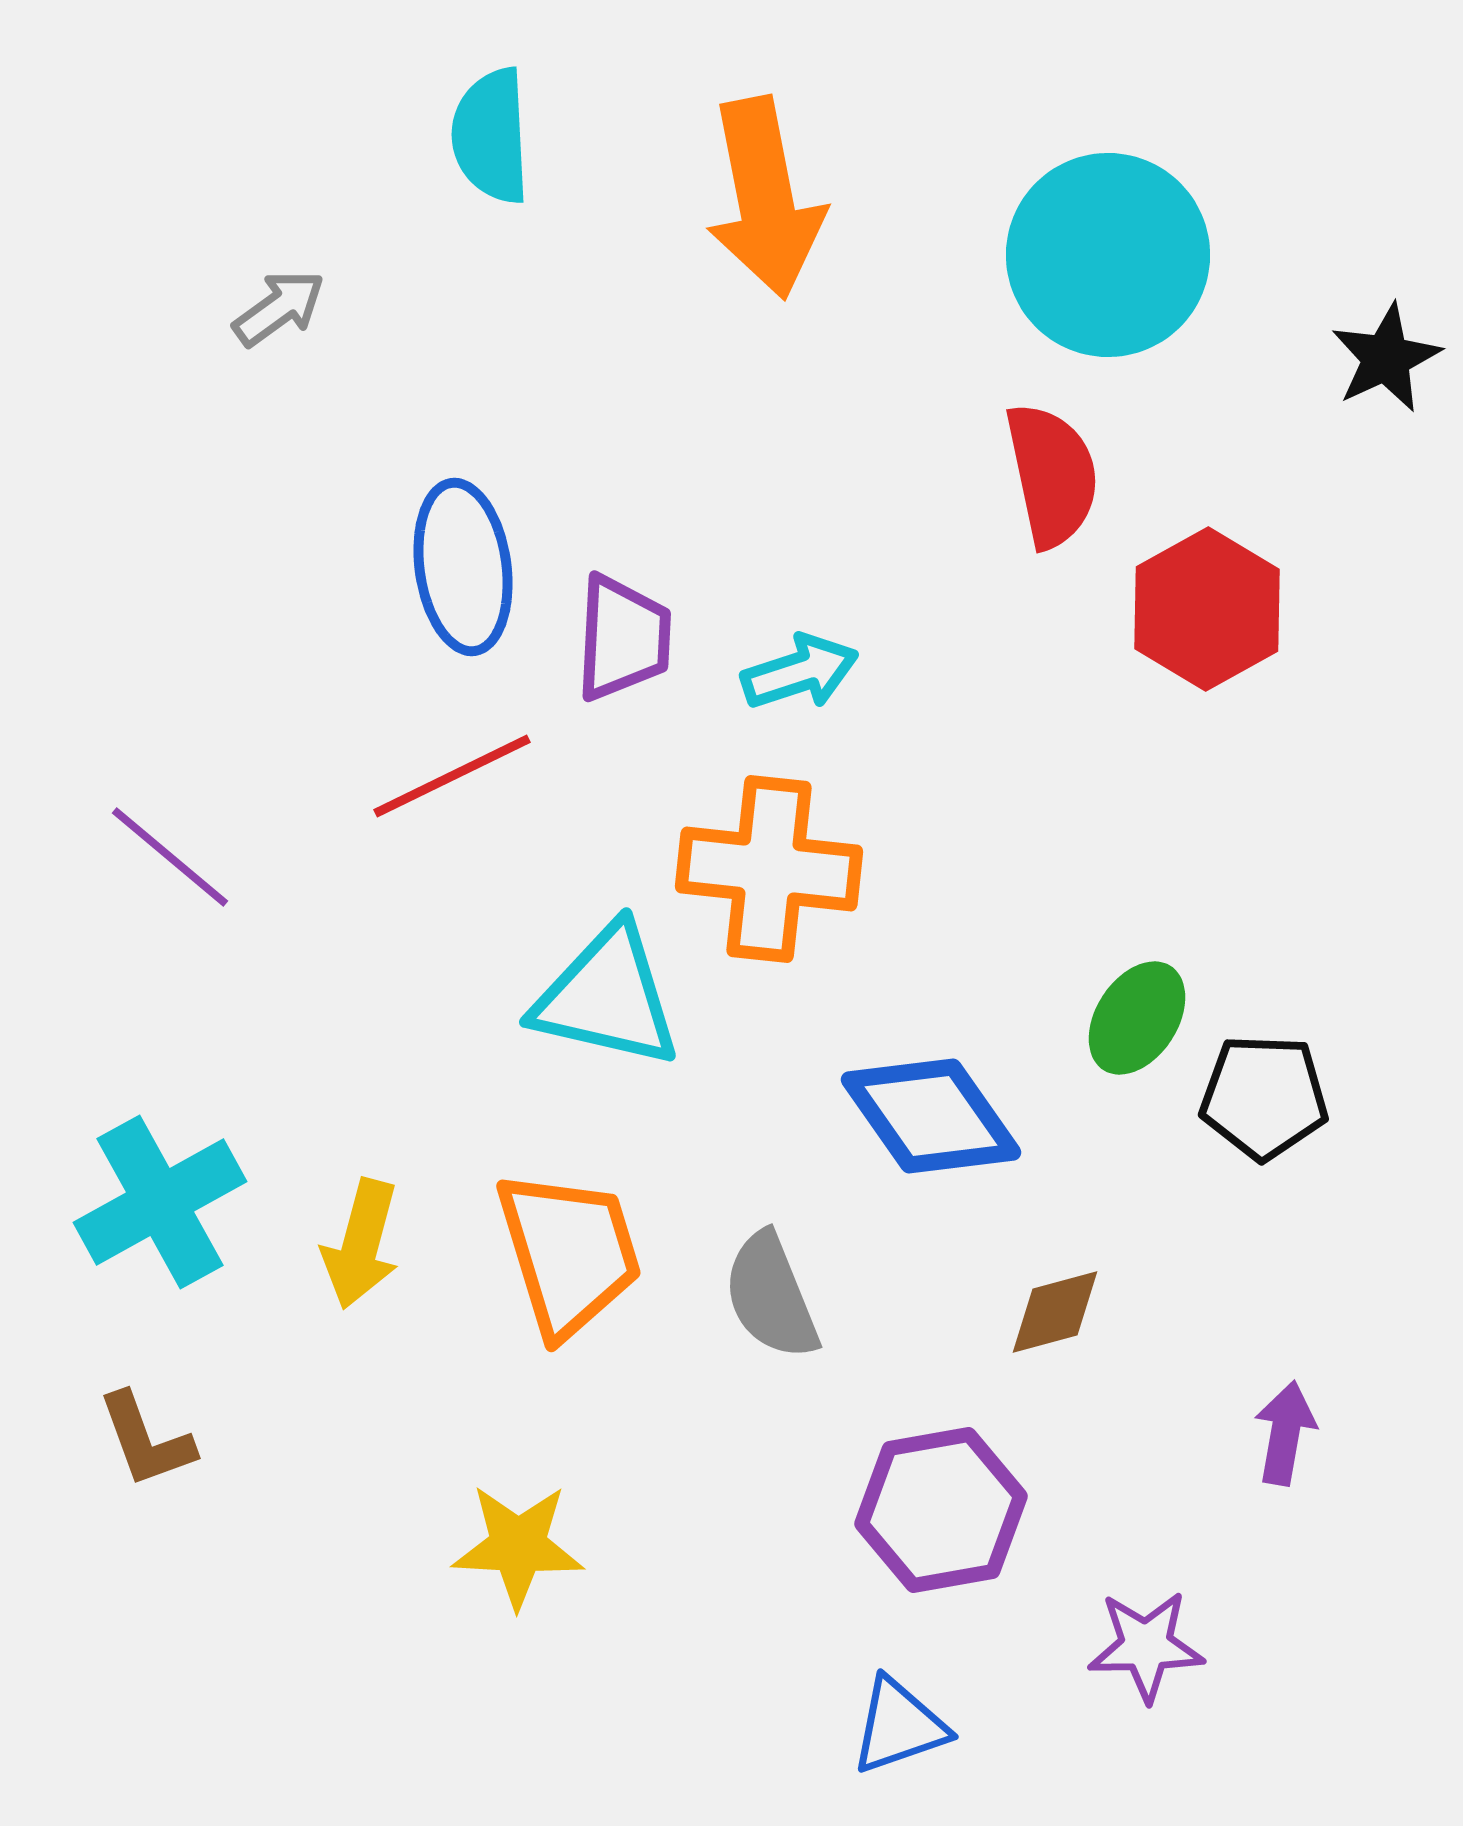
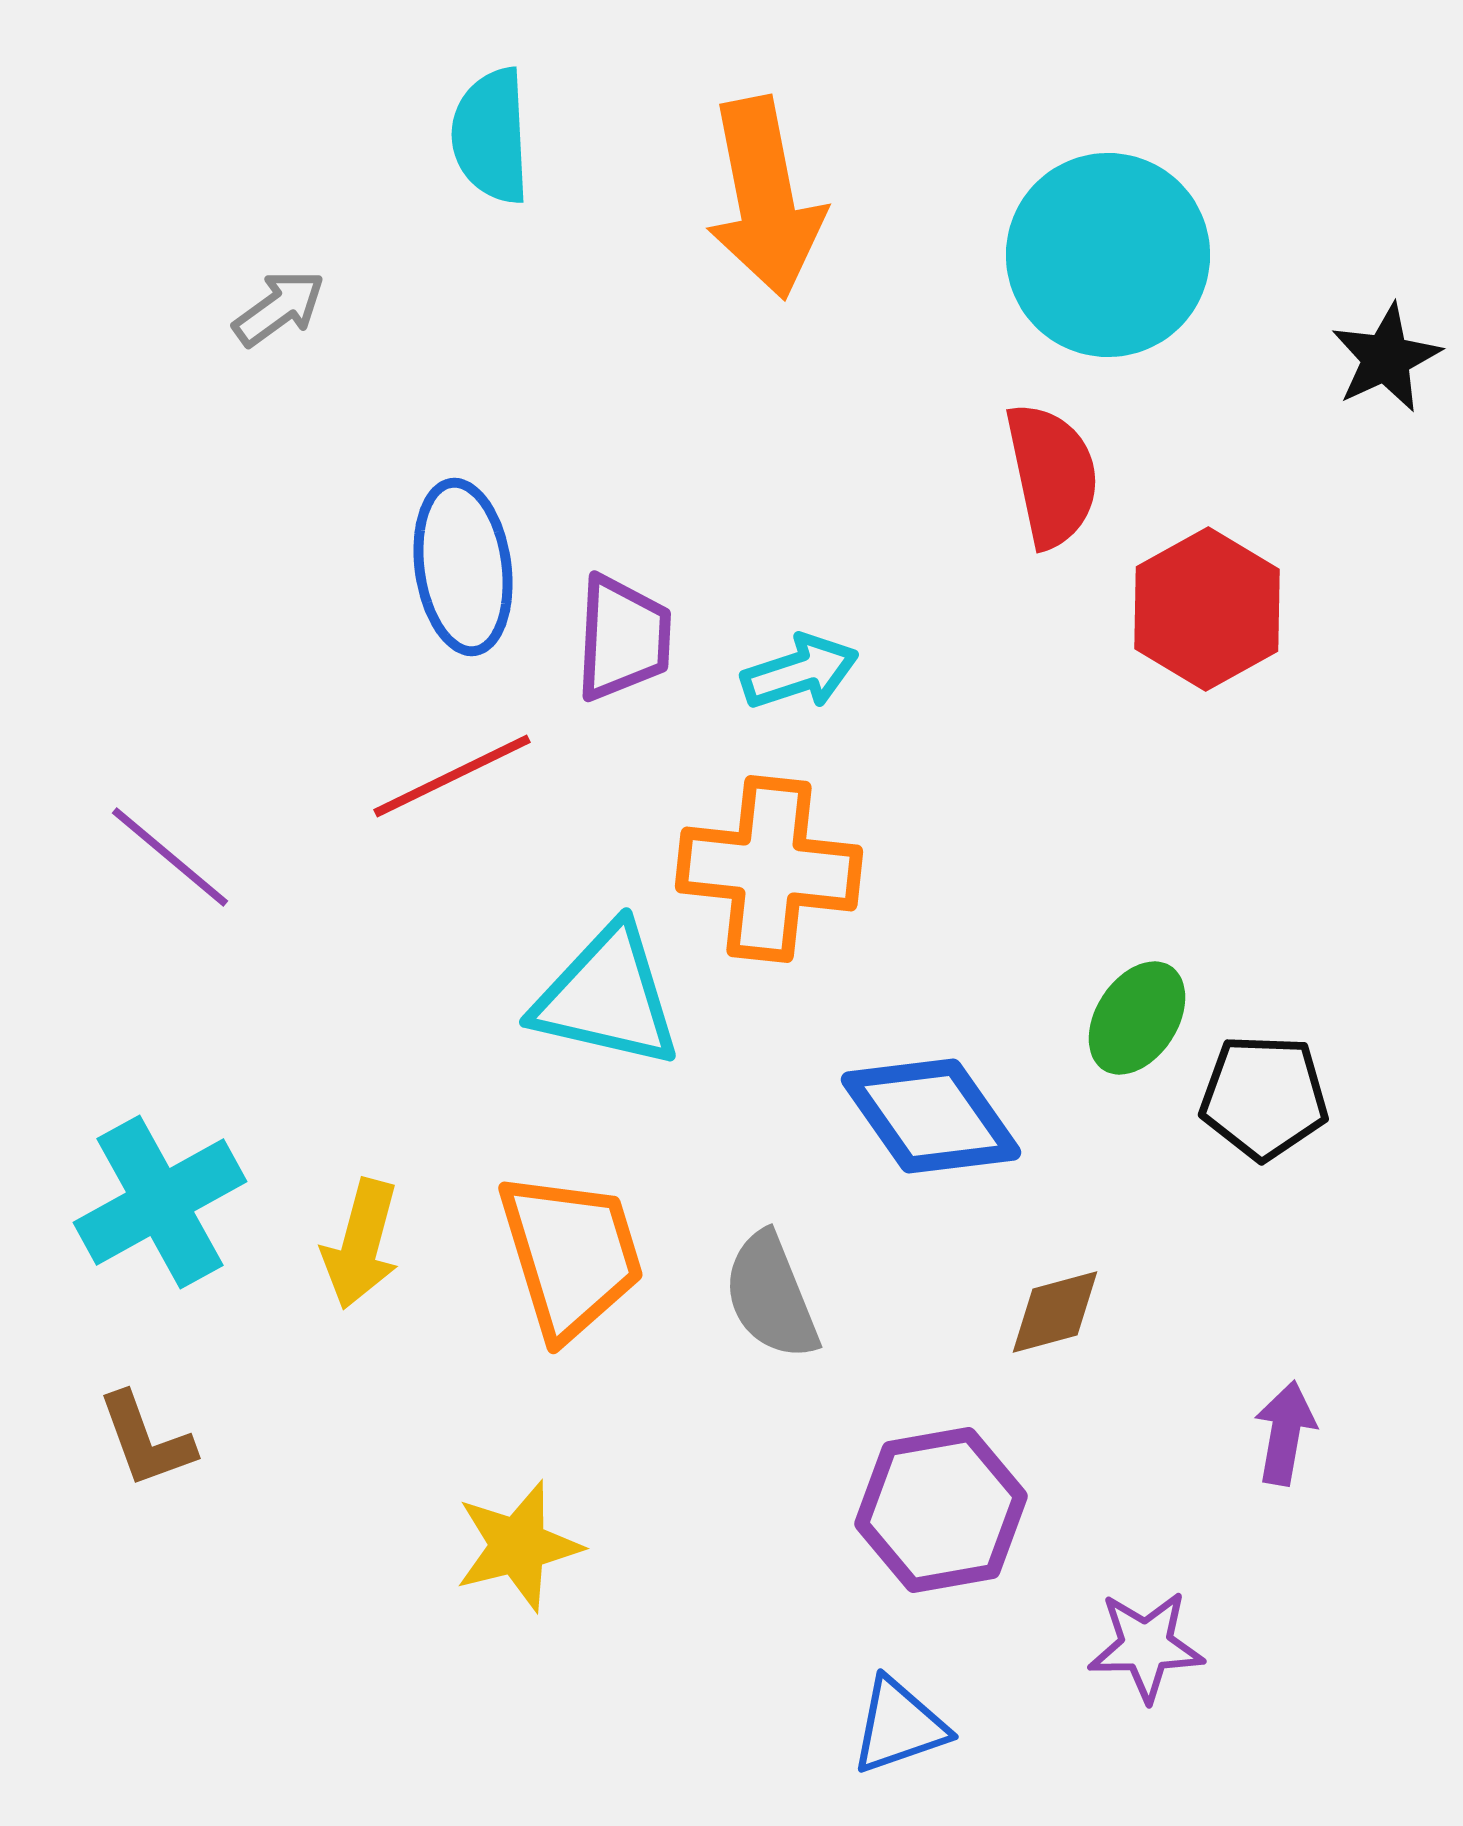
orange trapezoid: moved 2 px right, 2 px down
yellow star: rotated 17 degrees counterclockwise
